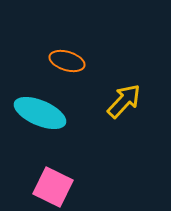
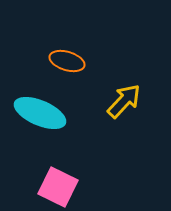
pink square: moved 5 px right
